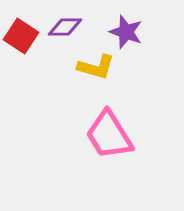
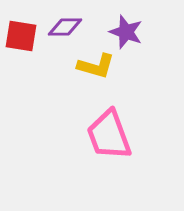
red square: rotated 24 degrees counterclockwise
yellow L-shape: moved 1 px up
pink trapezoid: rotated 12 degrees clockwise
